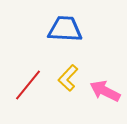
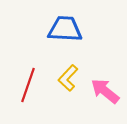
red line: rotated 20 degrees counterclockwise
pink arrow: rotated 12 degrees clockwise
